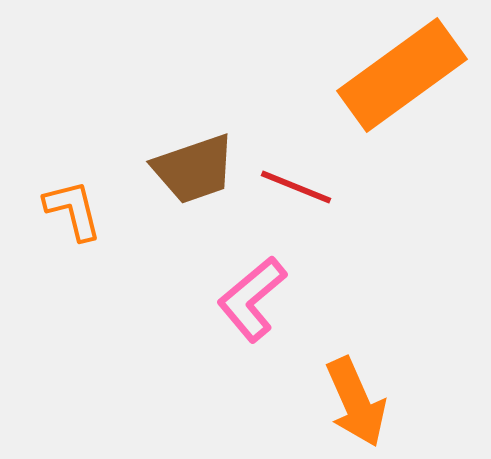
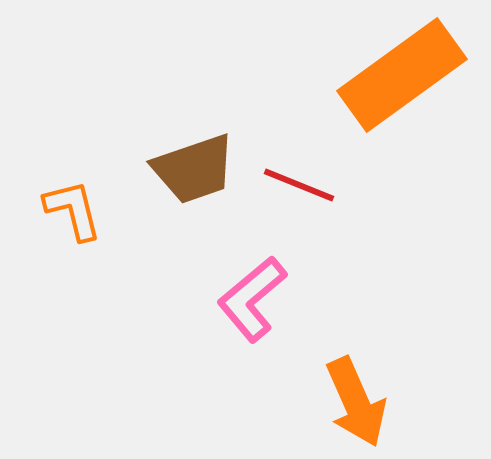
red line: moved 3 px right, 2 px up
